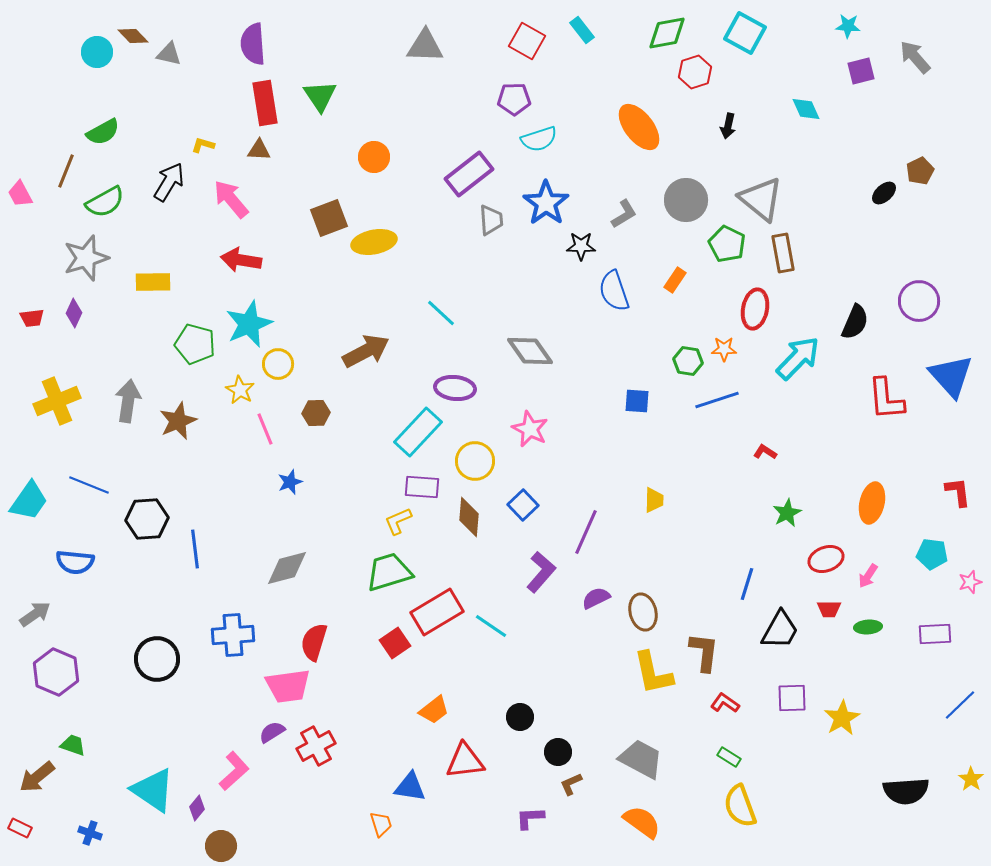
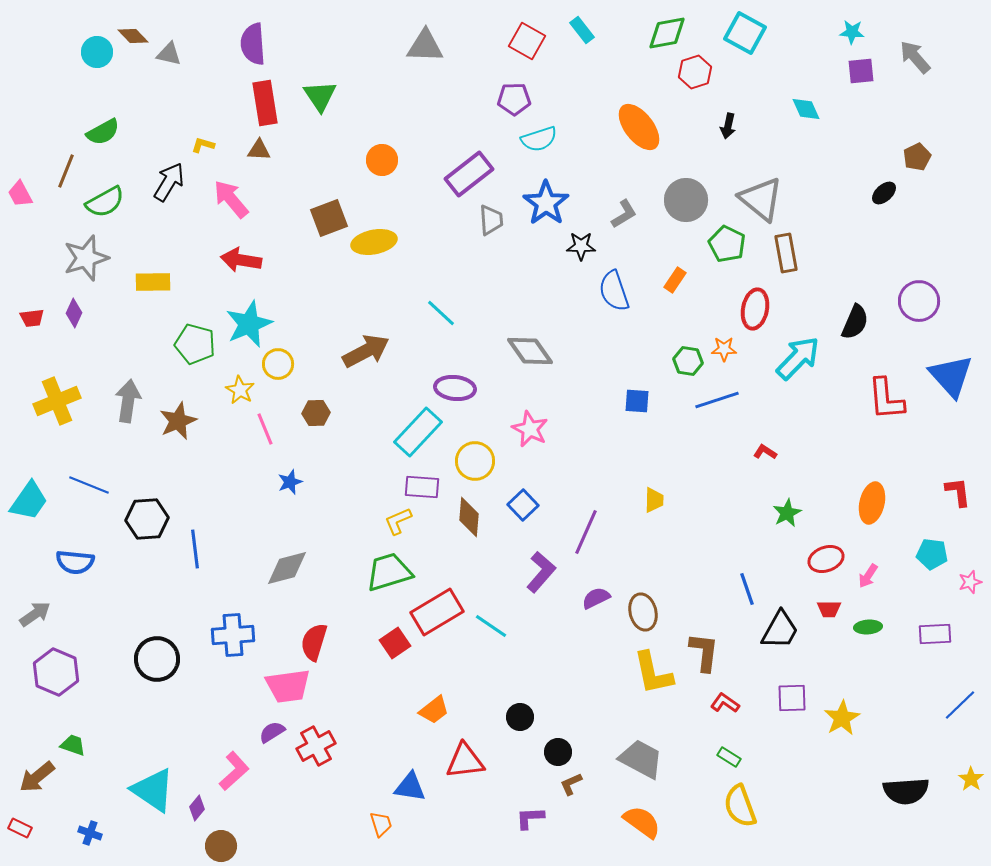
cyan star at (848, 26): moved 4 px right, 6 px down
purple square at (861, 71): rotated 8 degrees clockwise
orange circle at (374, 157): moved 8 px right, 3 px down
brown pentagon at (920, 171): moved 3 px left, 14 px up
brown rectangle at (783, 253): moved 3 px right
blue line at (747, 584): moved 5 px down; rotated 36 degrees counterclockwise
